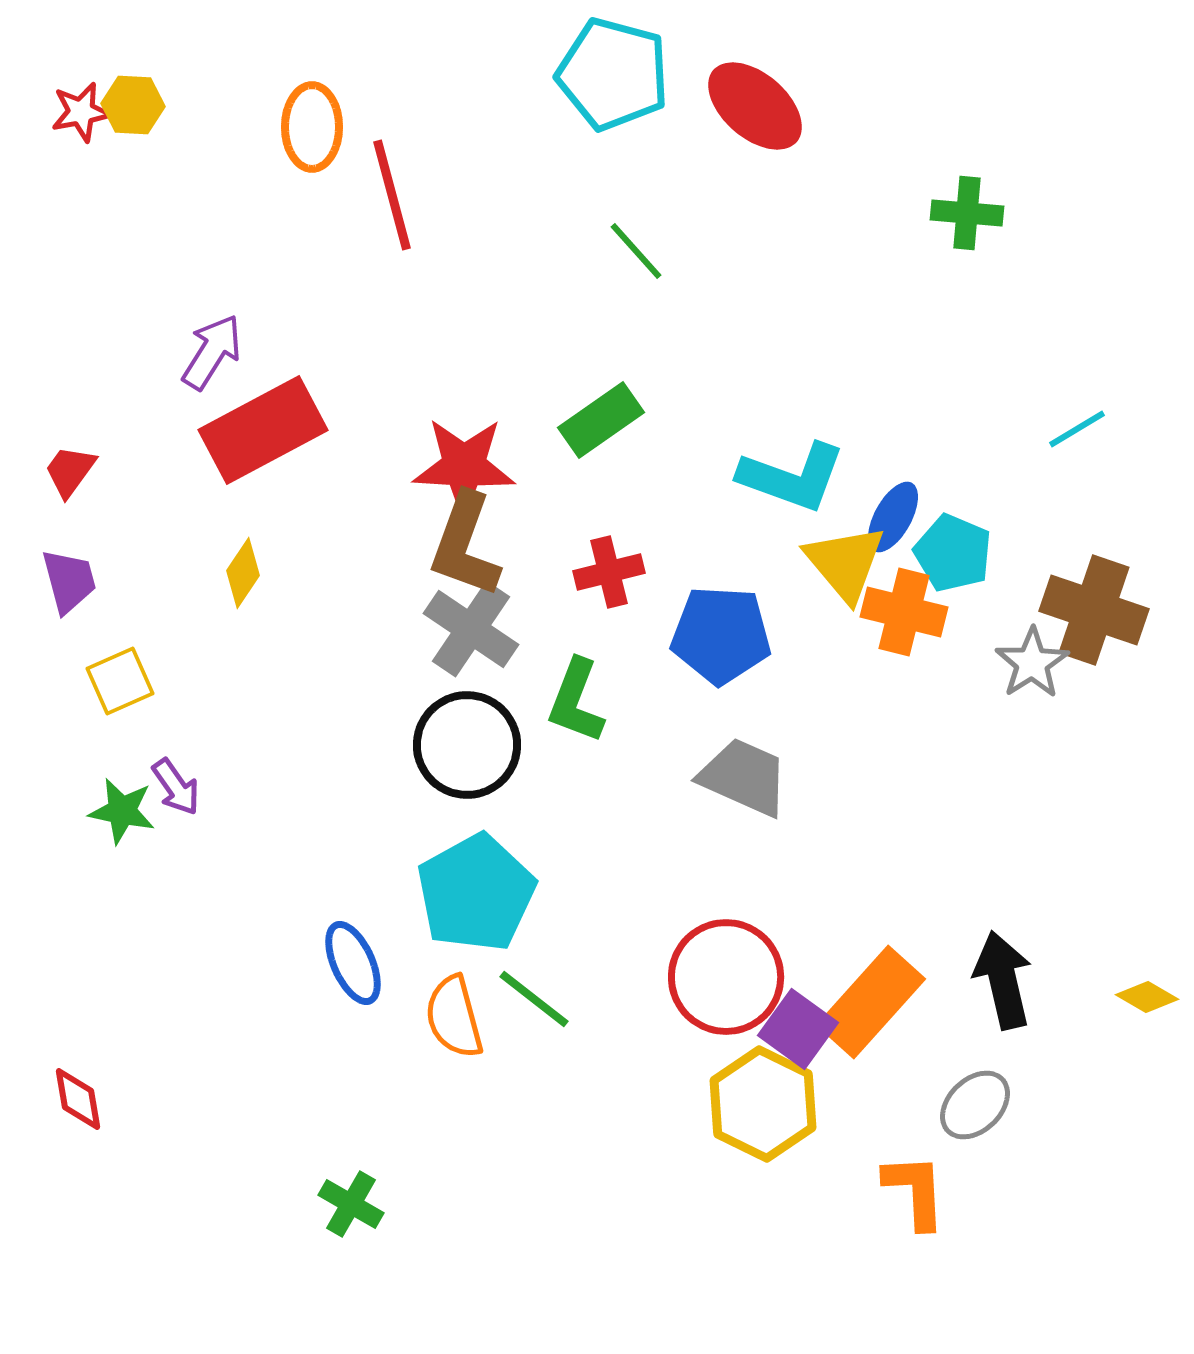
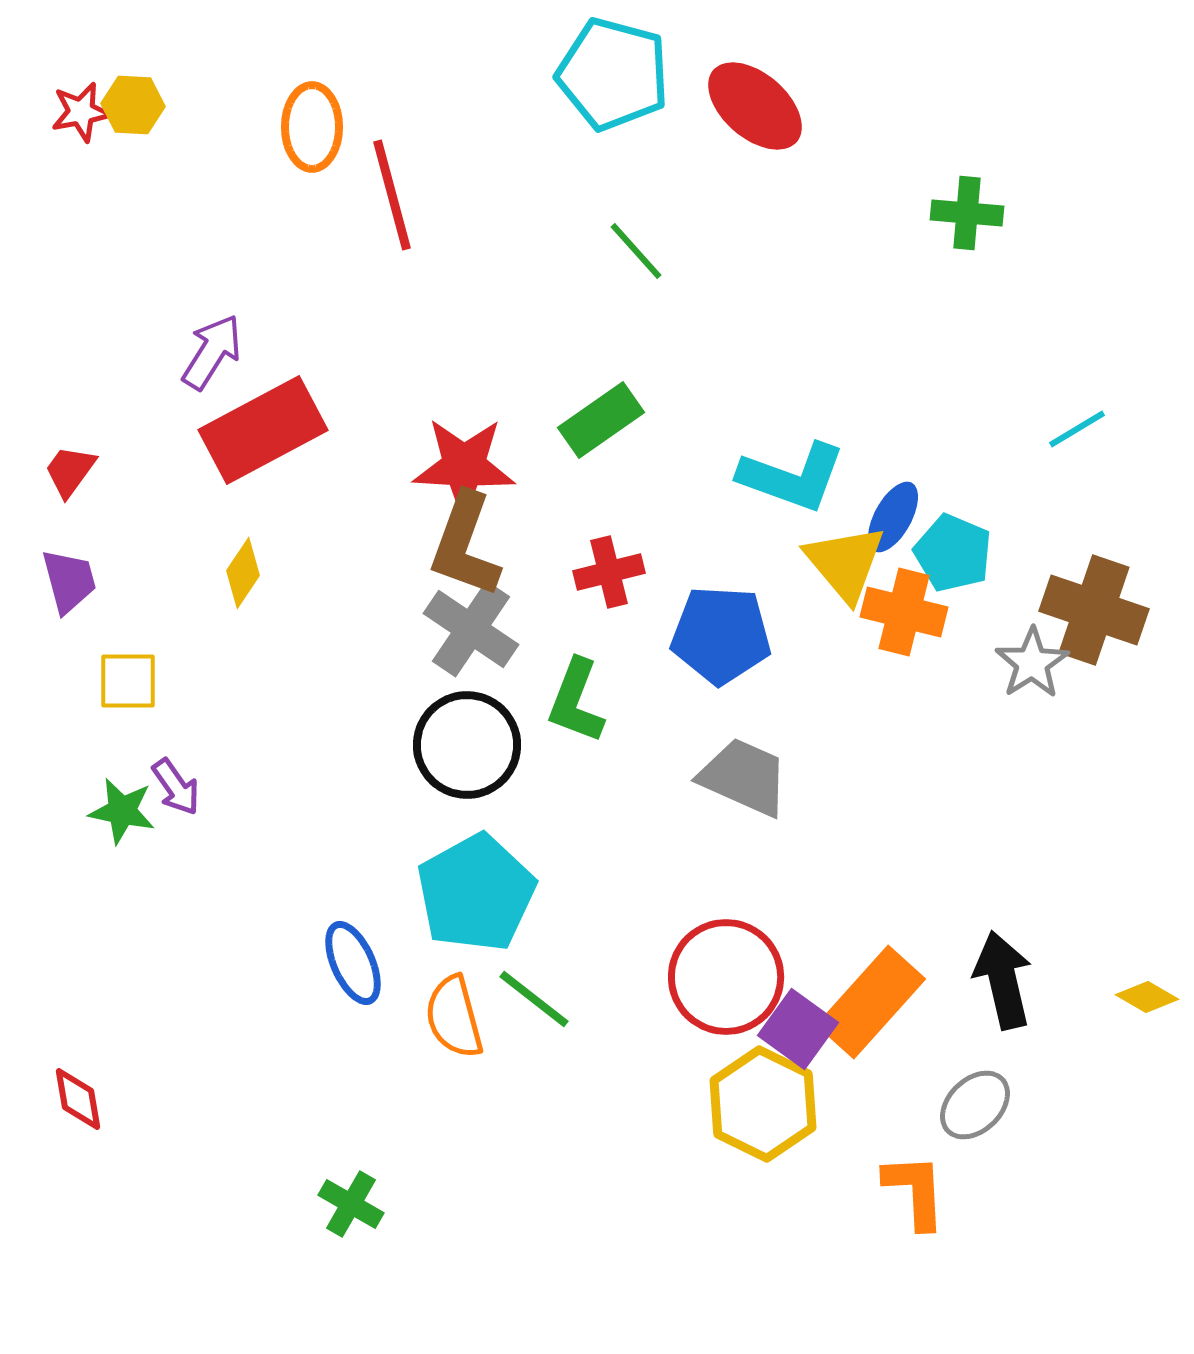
yellow square at (120, 681): moved 8 px right; rotated 24 degrees clockwise
